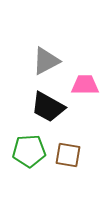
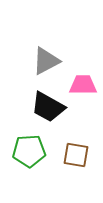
pink trapezoid: moved 2 px left
brown square: moved 8 px right
